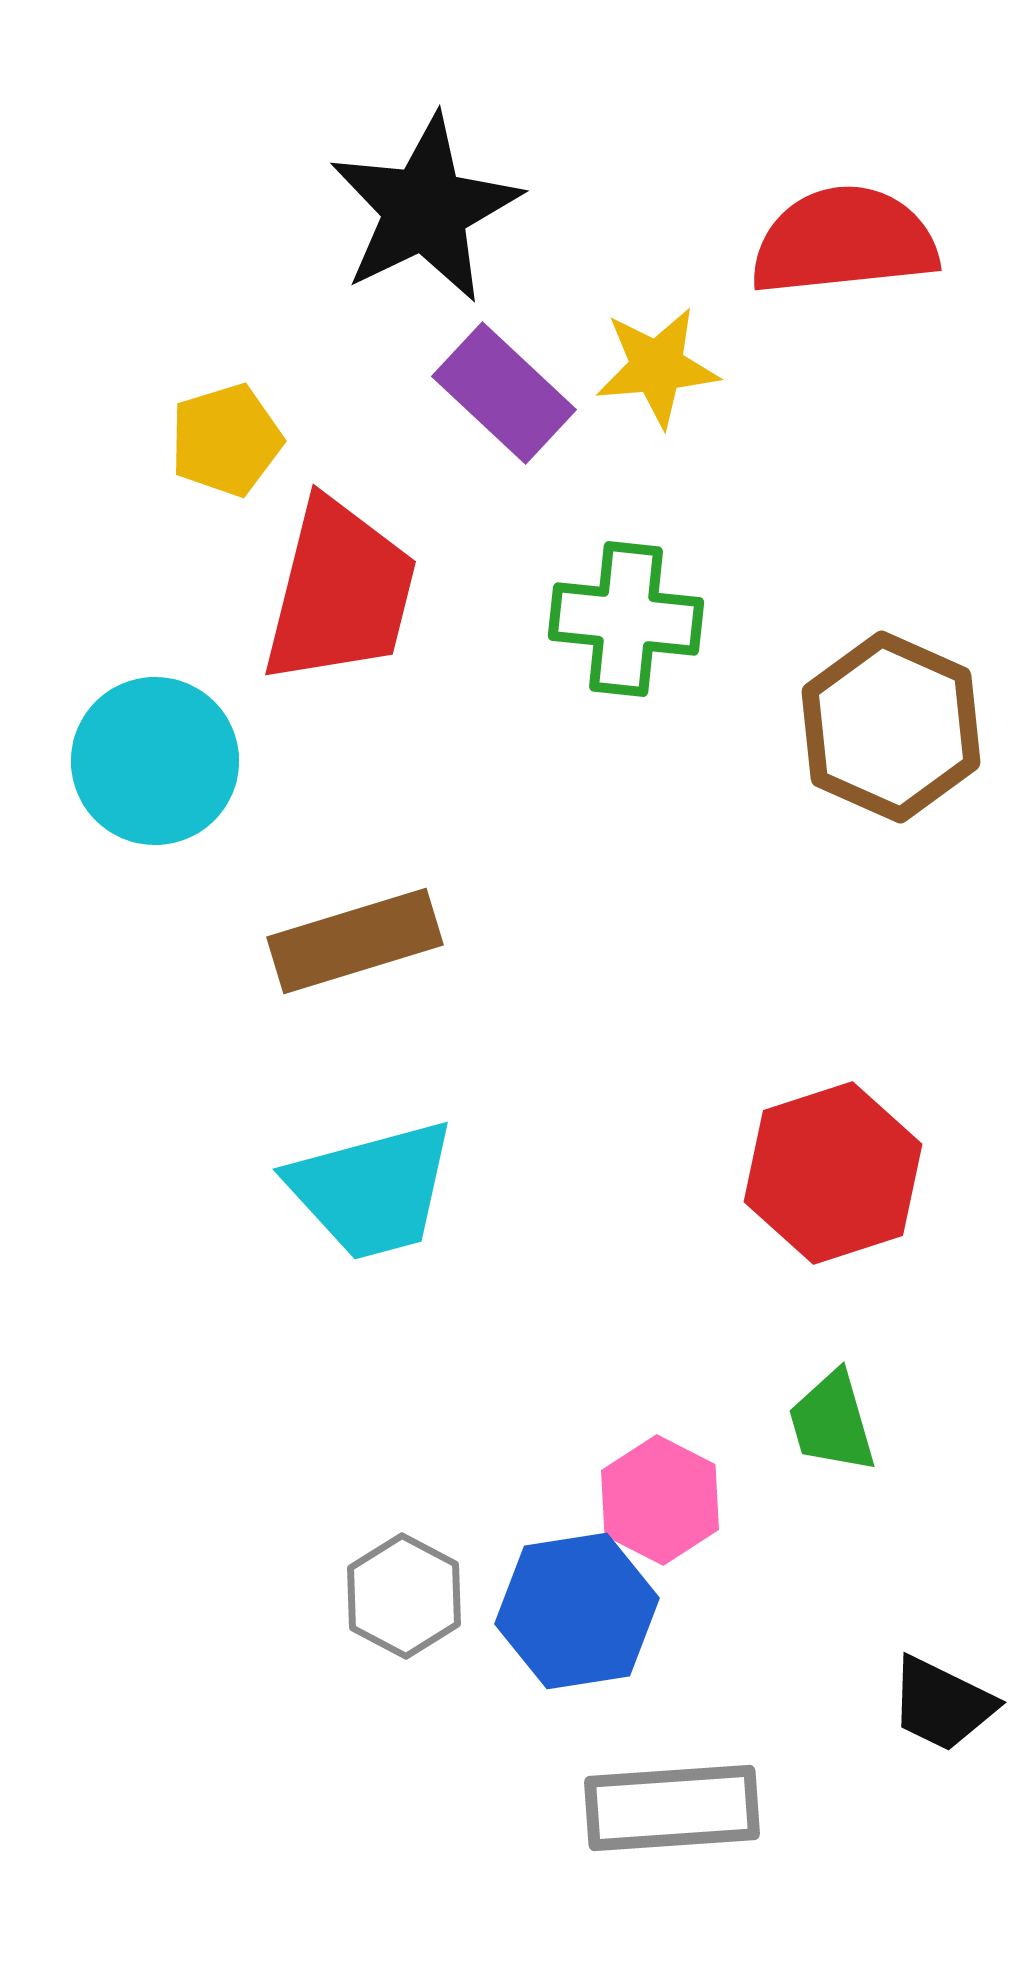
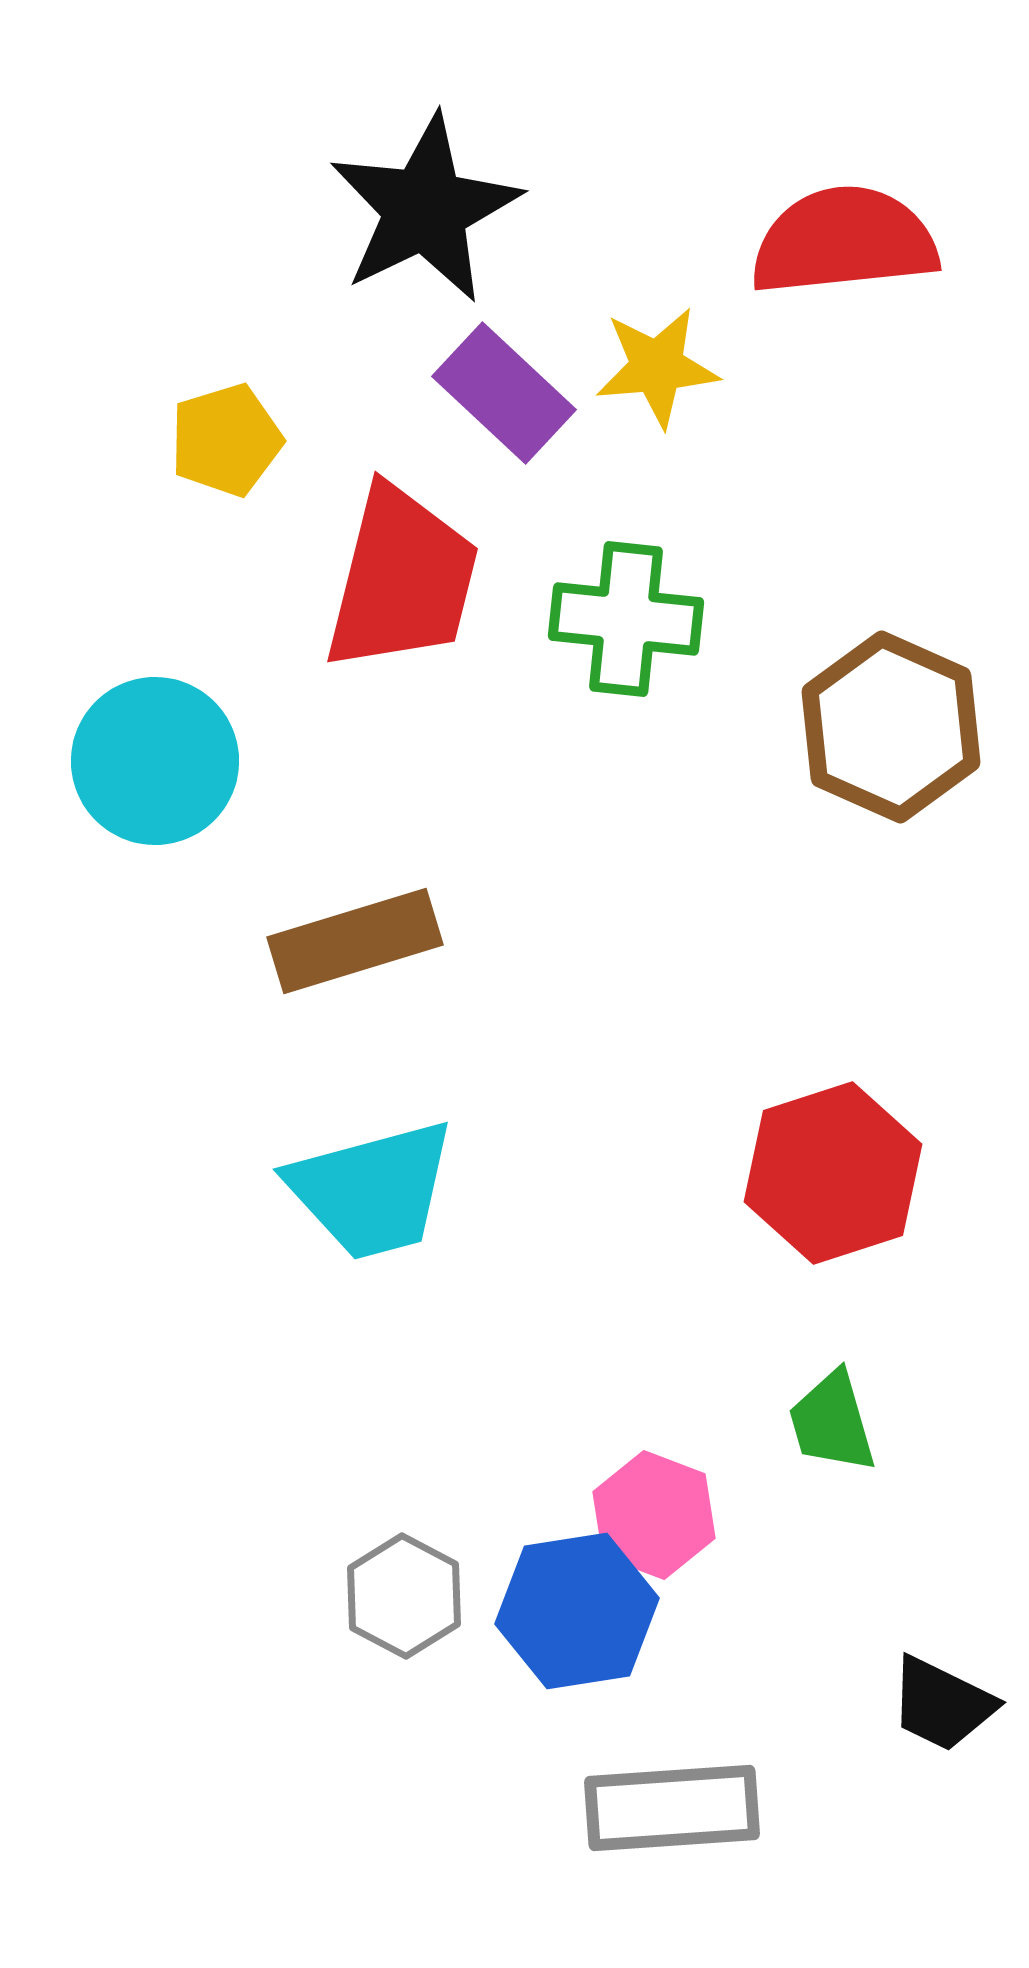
red trapezoid: moved 62 px right, 13 px up
pink hexagon: moved 6 px left, 15 px down; rotated 6 degrees counterclockwise
